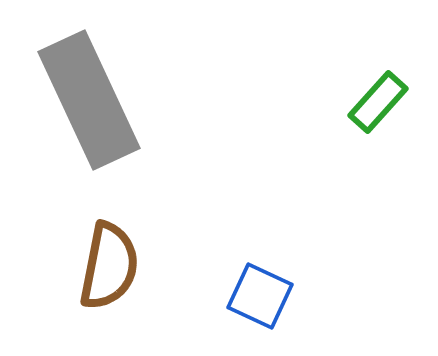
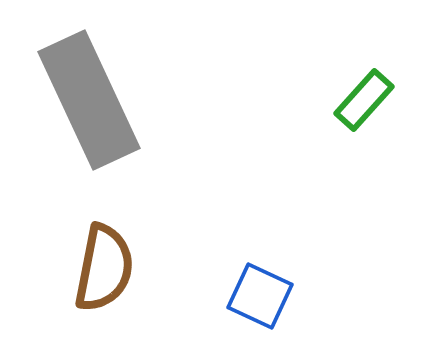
green rectangle: moved 14 px left, 2 px up
brown semicircle: moved 5 px left, 2 px down
